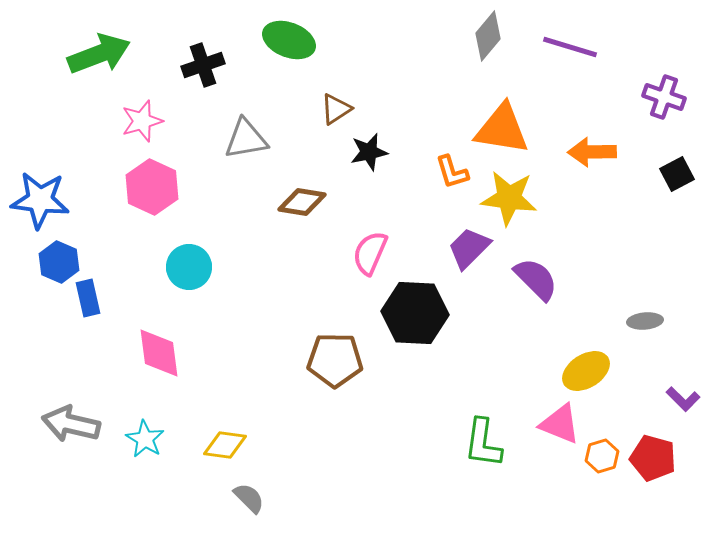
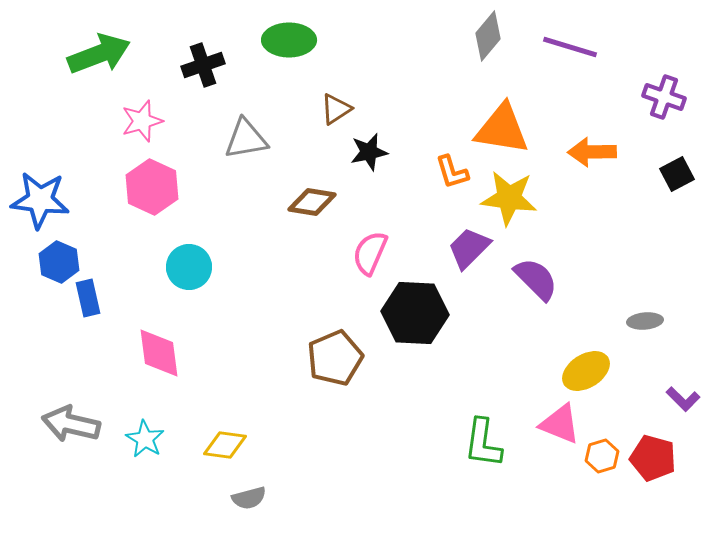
green ellipse: rotated 21 degrees counterclockwise
brown diamond: moved 10 px right
brown pentagon: moved 2 px up; rotated 24 degrees counterclockwise
gray semicircle: rotated 120 degrees clockwise
